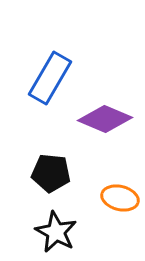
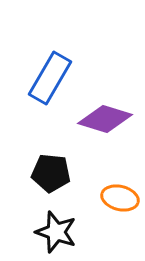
purple diamond: rotated 6 degrees counterclockwise
black star: rotated 9 degrees counterclockwise
